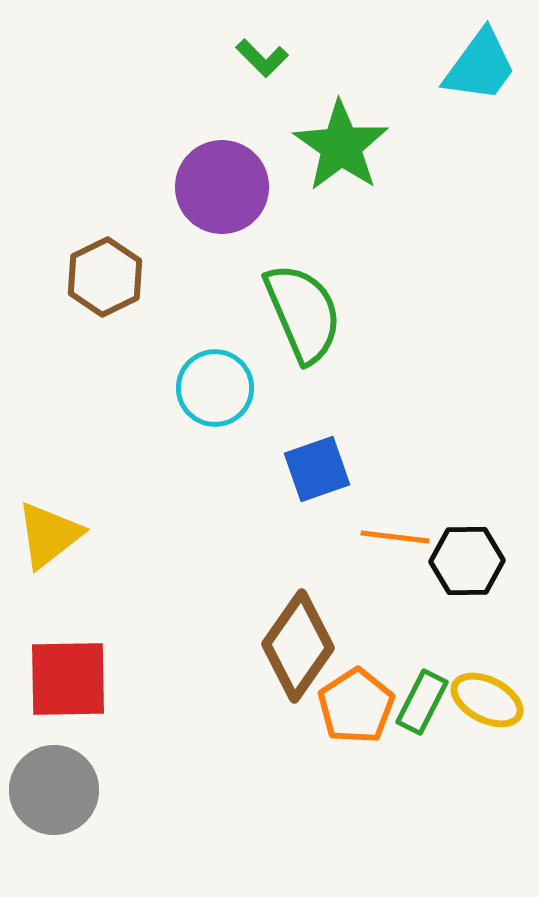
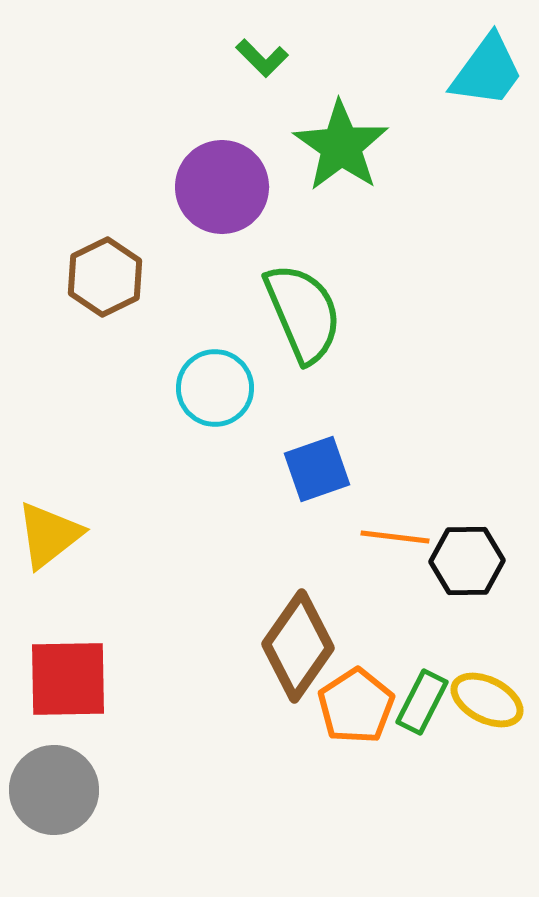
cyan trapezoid: moved 7 px right, 5 px down
